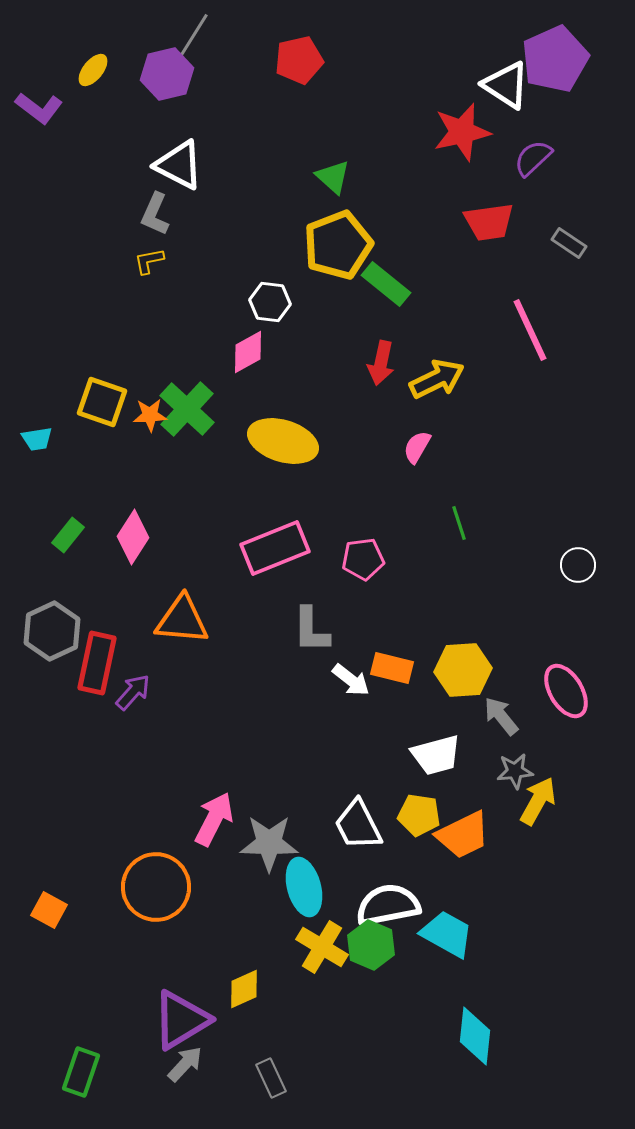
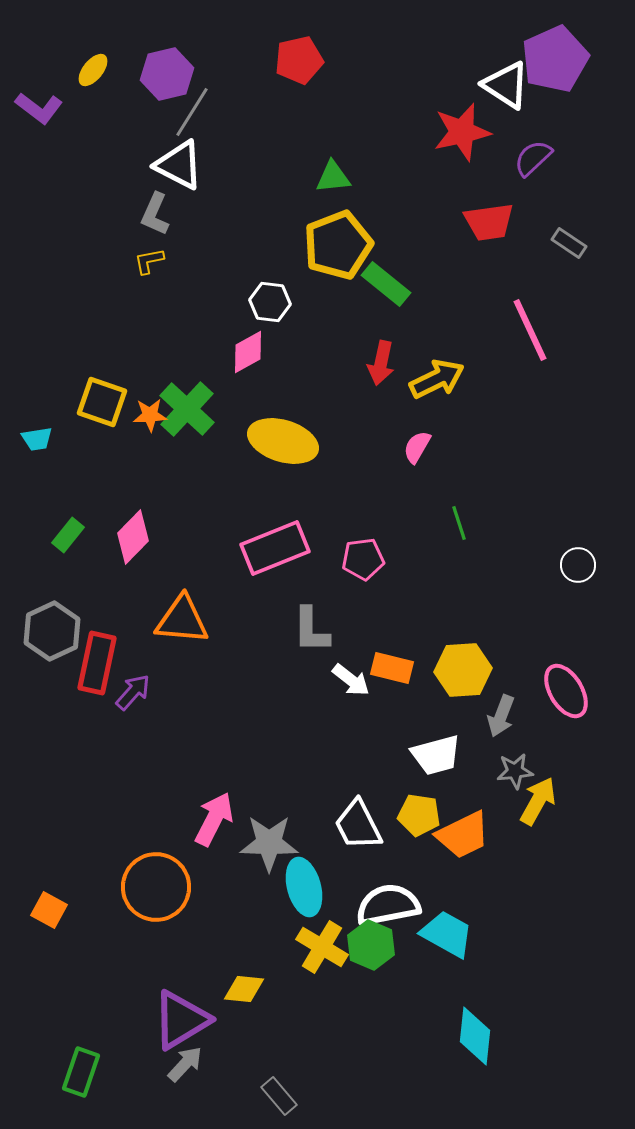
gray line at (192, 38): moved 74 px down
green triangle at (333, 177): rotated 48 degrees counterclockwise
pink diamond at (133, 537): rotated 12 degrees clockwise
gray arrow at (501, 716): rotated 120 degrees counterclockwise
yellow diamond at (244, 989): rotated 30 degrees clockwise
gray rectangle at (271, 1078): moved 8 px right, 18 px down; rotated 15 degrees counterclockwise
